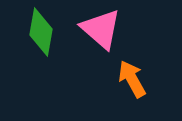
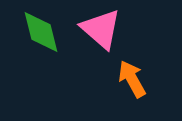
green diamond: rotated 24 degrees counterclockwise
